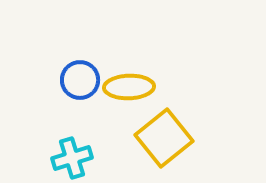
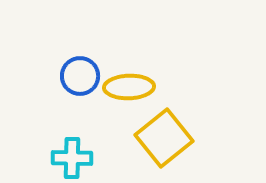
blue circle: moved 4 px up
cyan cross: rotated 18 degrees clockwise
